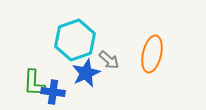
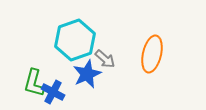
gray arrow: moved 4 px left, 1 px up
blue star: moved 1 px right, 1 px down
green L-shape: rotated 12 degrees clockwise
blue cross: rotated 20 degrees clockwise
